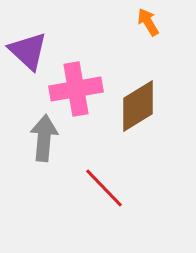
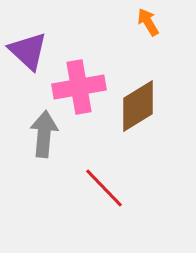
pink cross: moved 3 px right, 2 px up
gray arrow: moved 4 px up
